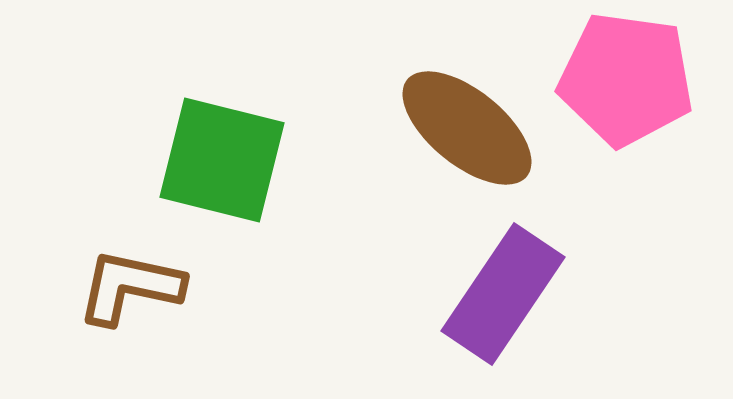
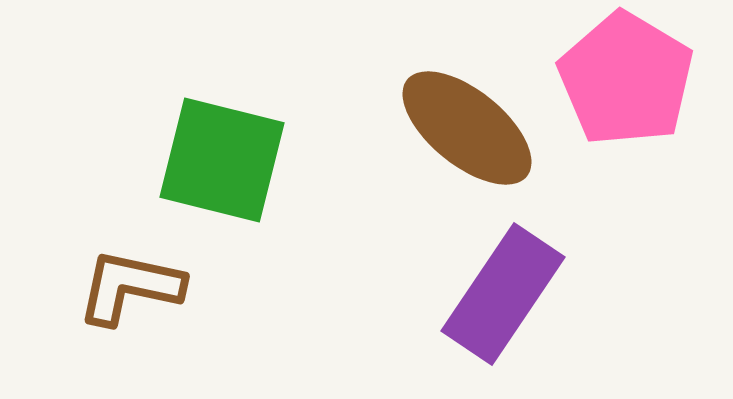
pink pentagon: rotated 23 degrees clockwise
